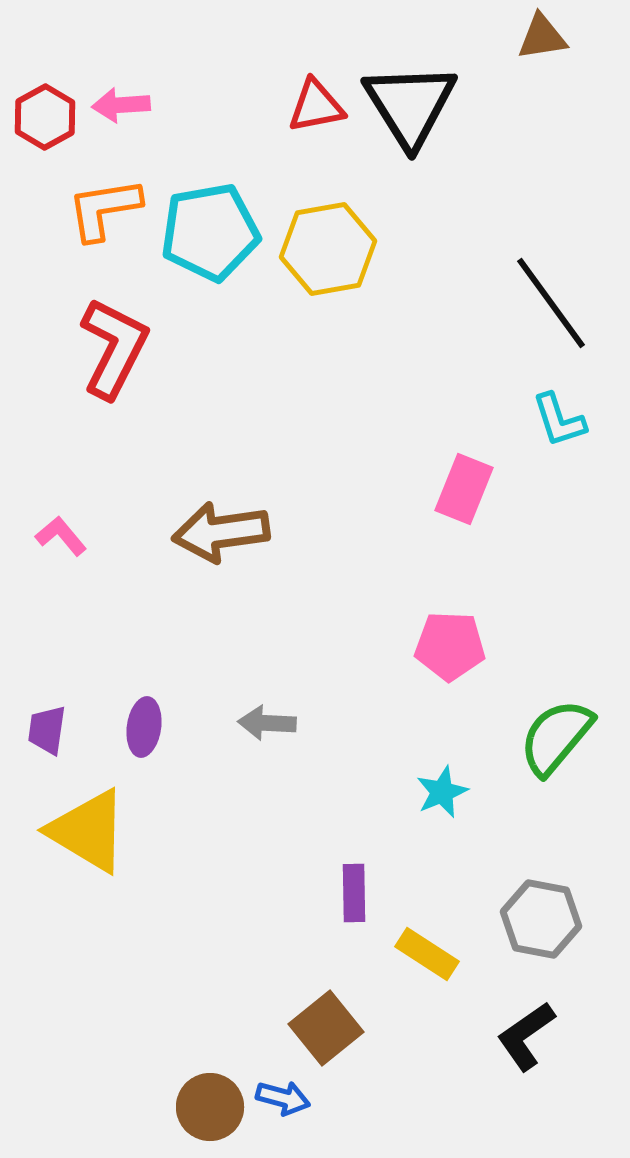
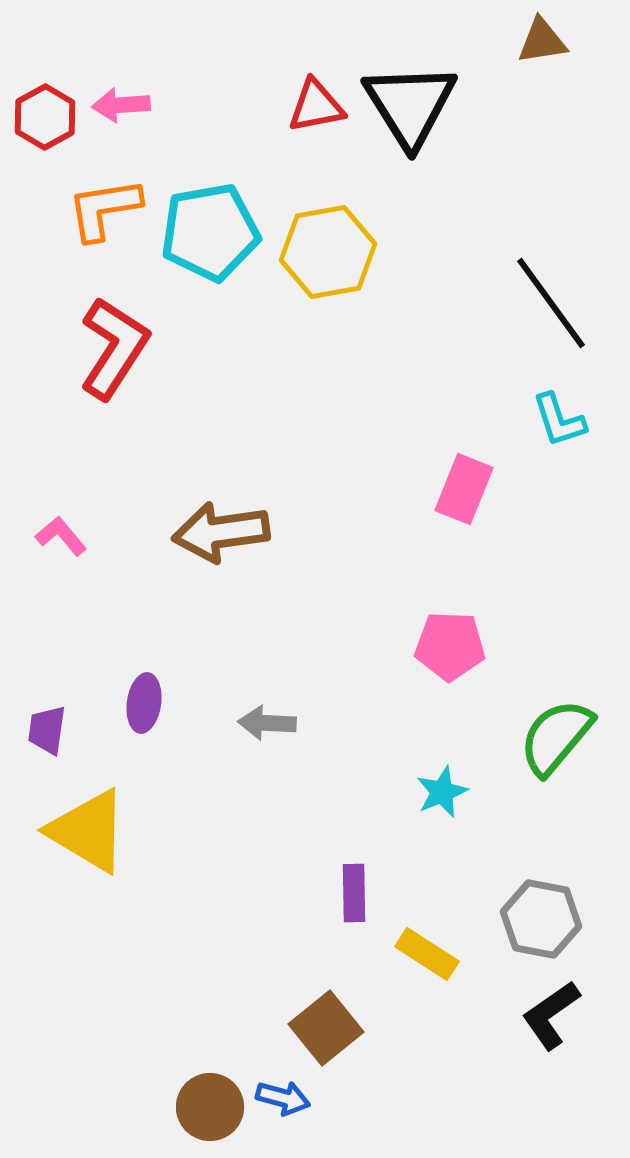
brown triangle: moved 4 px down
yellow hexagon: moved 3 px down
red L-shape: rotated 6 degrees clockwise
purple ellipse: moved 24 px up
black L-shape: moved 25 px right, 21 px up
